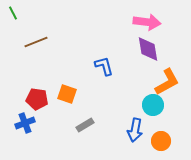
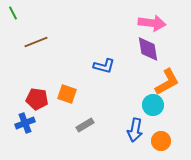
pink arrow: moved 5 px right, 1 px down
blue L-shape: rotated 120 degrees clockwise
